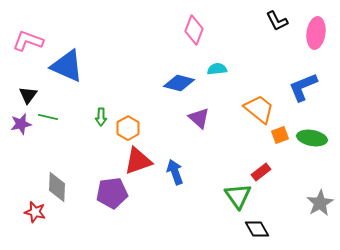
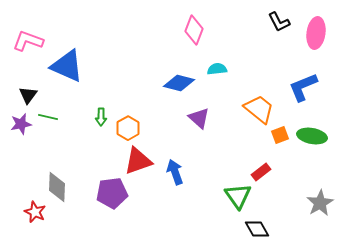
black L-shape: moved 2 px right, 1 px down
green ellipse: moved 2 px up
red star: rotated 10 degrees clockwise
